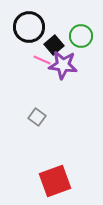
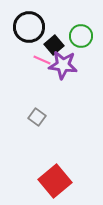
red square: rotated 20 degrees counterclockwise
